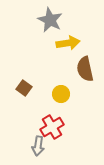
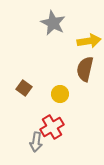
gray star: moved 3 px right, 3 px down
yellow arrow: moved 21 px right, 2 px up
brown semicircle: rotated 25 degrees clockwise
yellow circle: moved 1 px left
gray arrow: moved 2 px left, 4 px up
